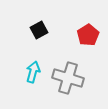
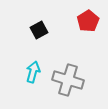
red pentagon: moved 14 px up
gray cross: moved 2 px down
